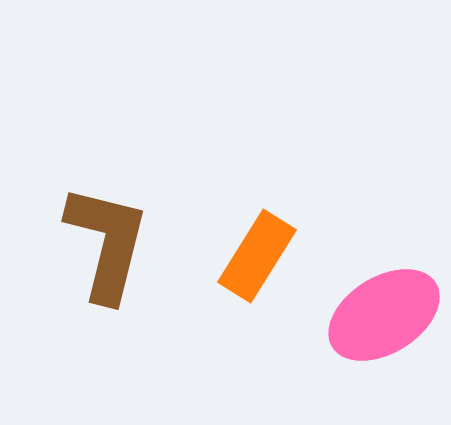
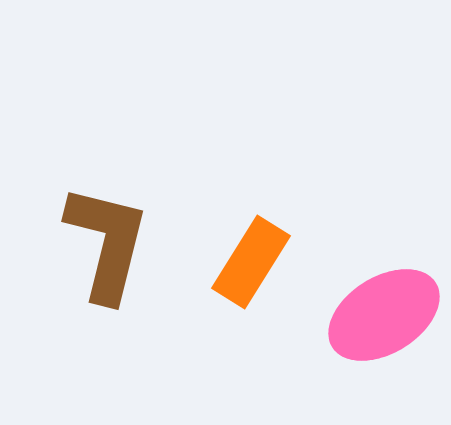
orange rectangle: moved 6 px left, 6 px down
